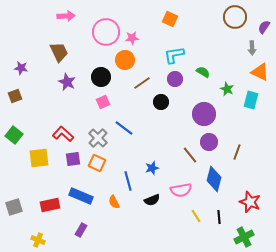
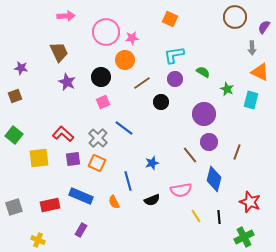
blue star at (152, 168): moved 5 px up
